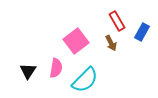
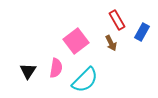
red rectangle: moved 1 px up
